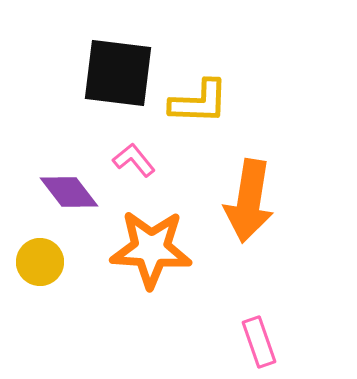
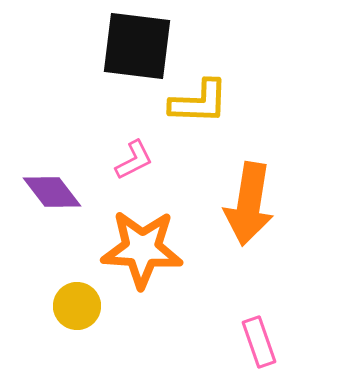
black square: moved 19 px right, 27 px up
pink L-shape: rotated 102 degrees clockwise
purple diamond: moved 17 px left
orange arrow: moved 3 px down
orange star: moved 9 px left
yellow circle: moved 37 px right, 44 px down
